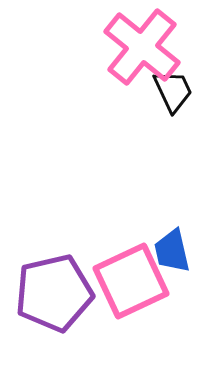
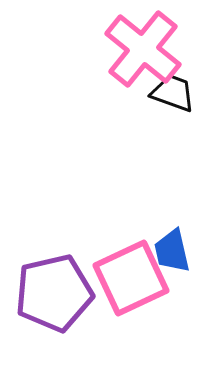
pink cross: moved 1 px right, 2 px down
black trapezoid: moved 2 px down; rotated 45 degrees counterclockwise
pink square: moved 3 px up
